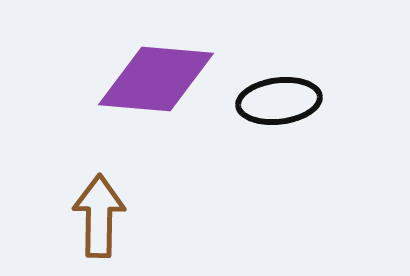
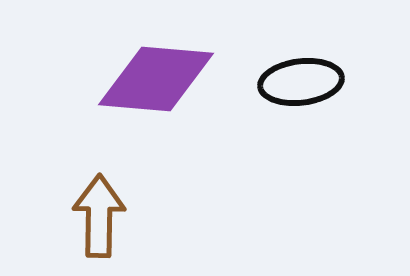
black ellipse: moved 22 px right, 19 px up
